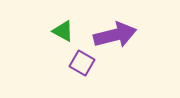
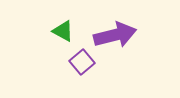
purple square: moved 1 px up; rotated 20 degrees clockwise
